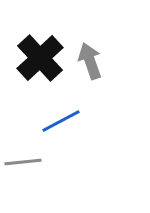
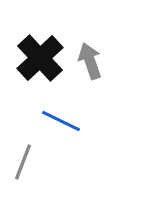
blue line: rotated 54 degrees clockwise
gray line: rotated 63 degrees counterclockwise
